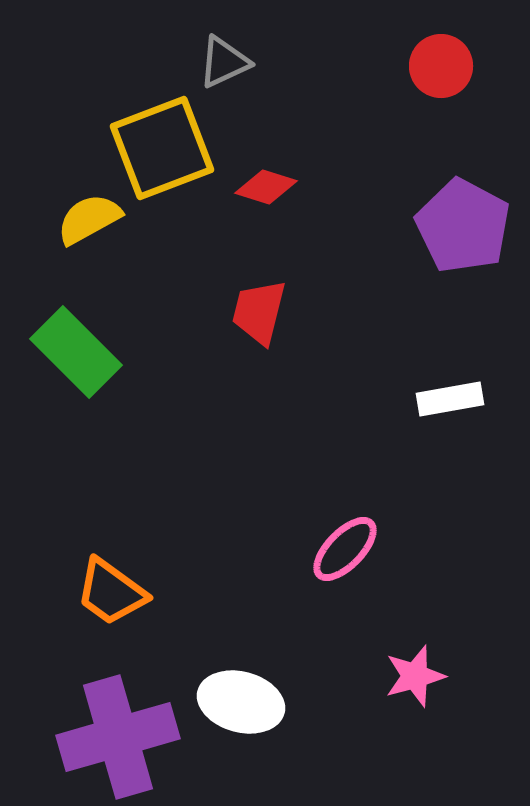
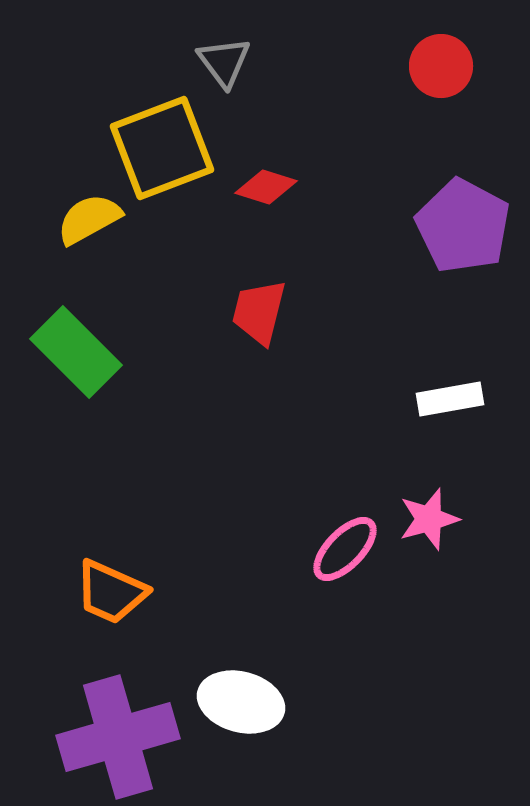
gray triangle: rotated 42 degrees counterclockwise
orange trapezoid: rotated 12 degrees counterclockwise
pink star: moved 14 px right, 157 px up
